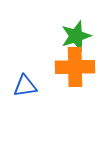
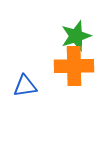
orange cross: moved 1 px left, 1 px up
